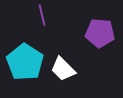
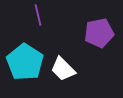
purple line: moved 4 px left
purple pentagon: moved 1 px left; rotated 16 degrees counterclockwise
